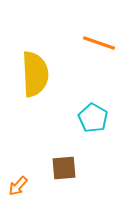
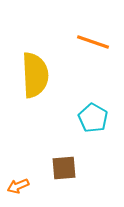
orange line: moved 6 px left, 1 px up
yellow semicircle: moved 1 px down
orange arrow: rotated 25 degrees clockwise
